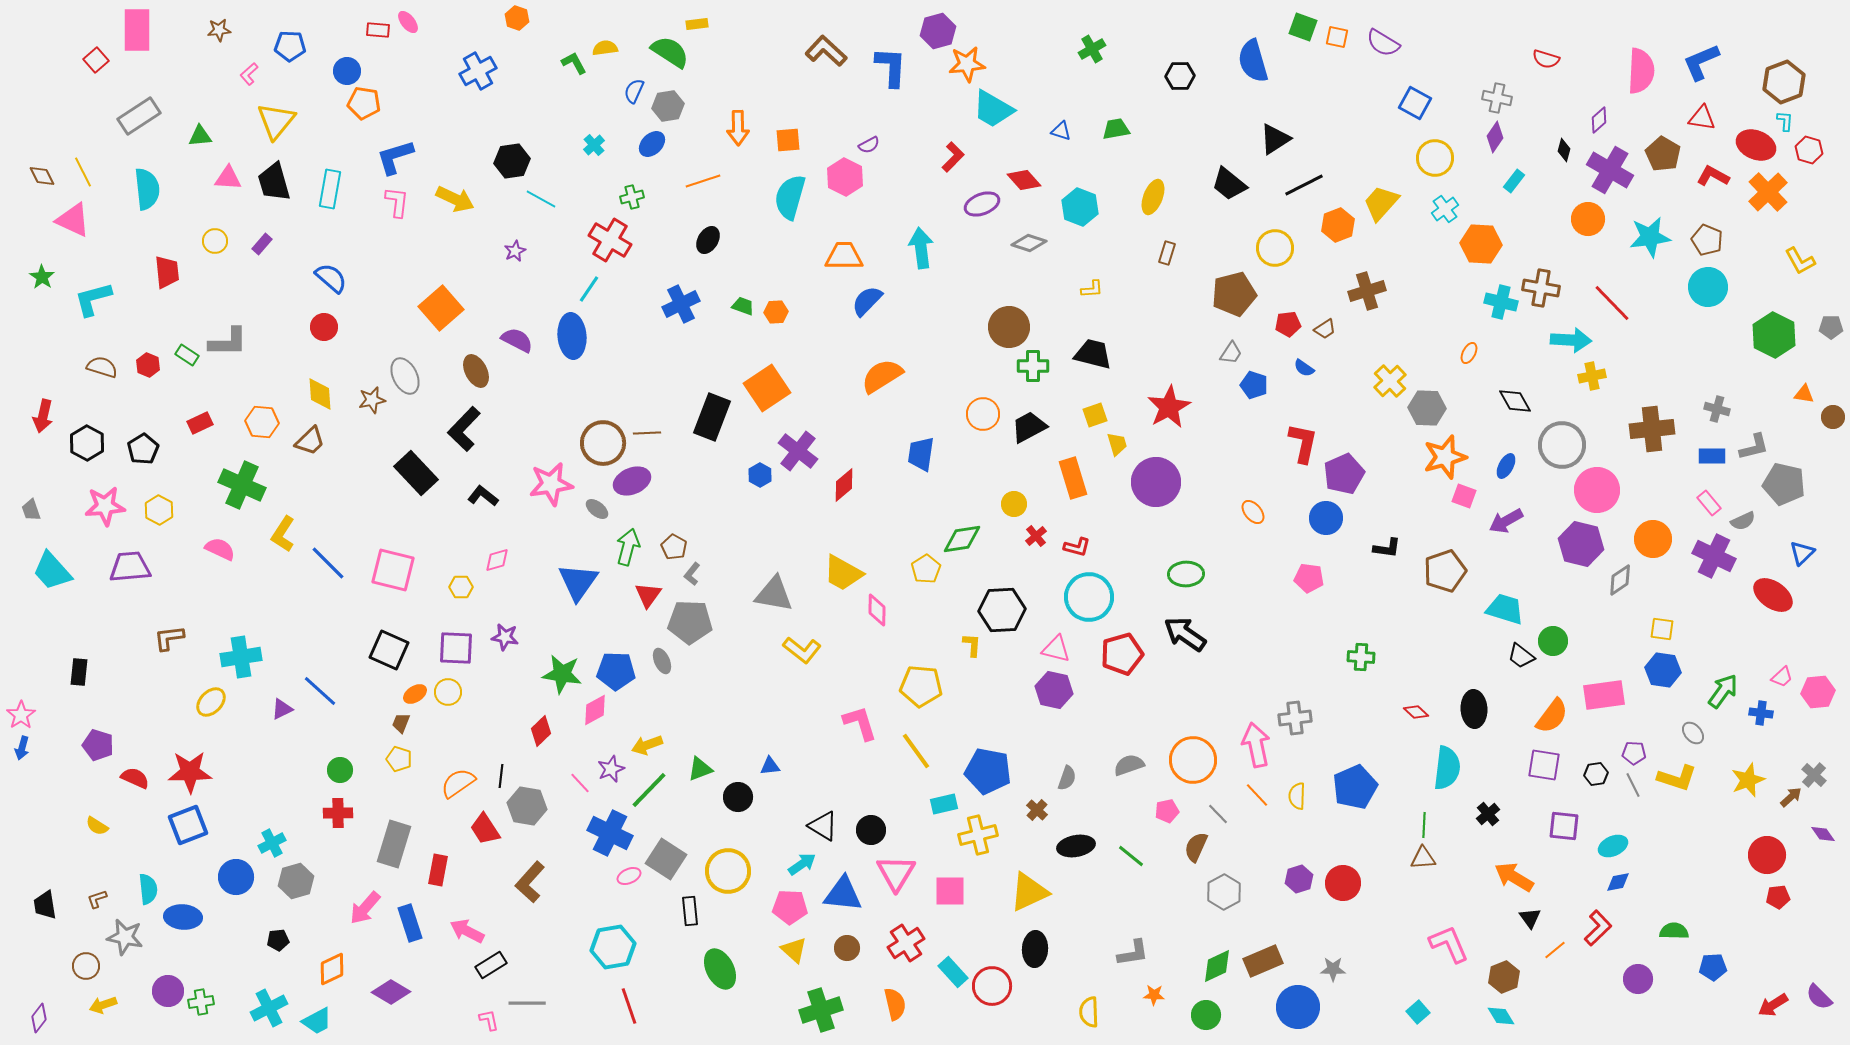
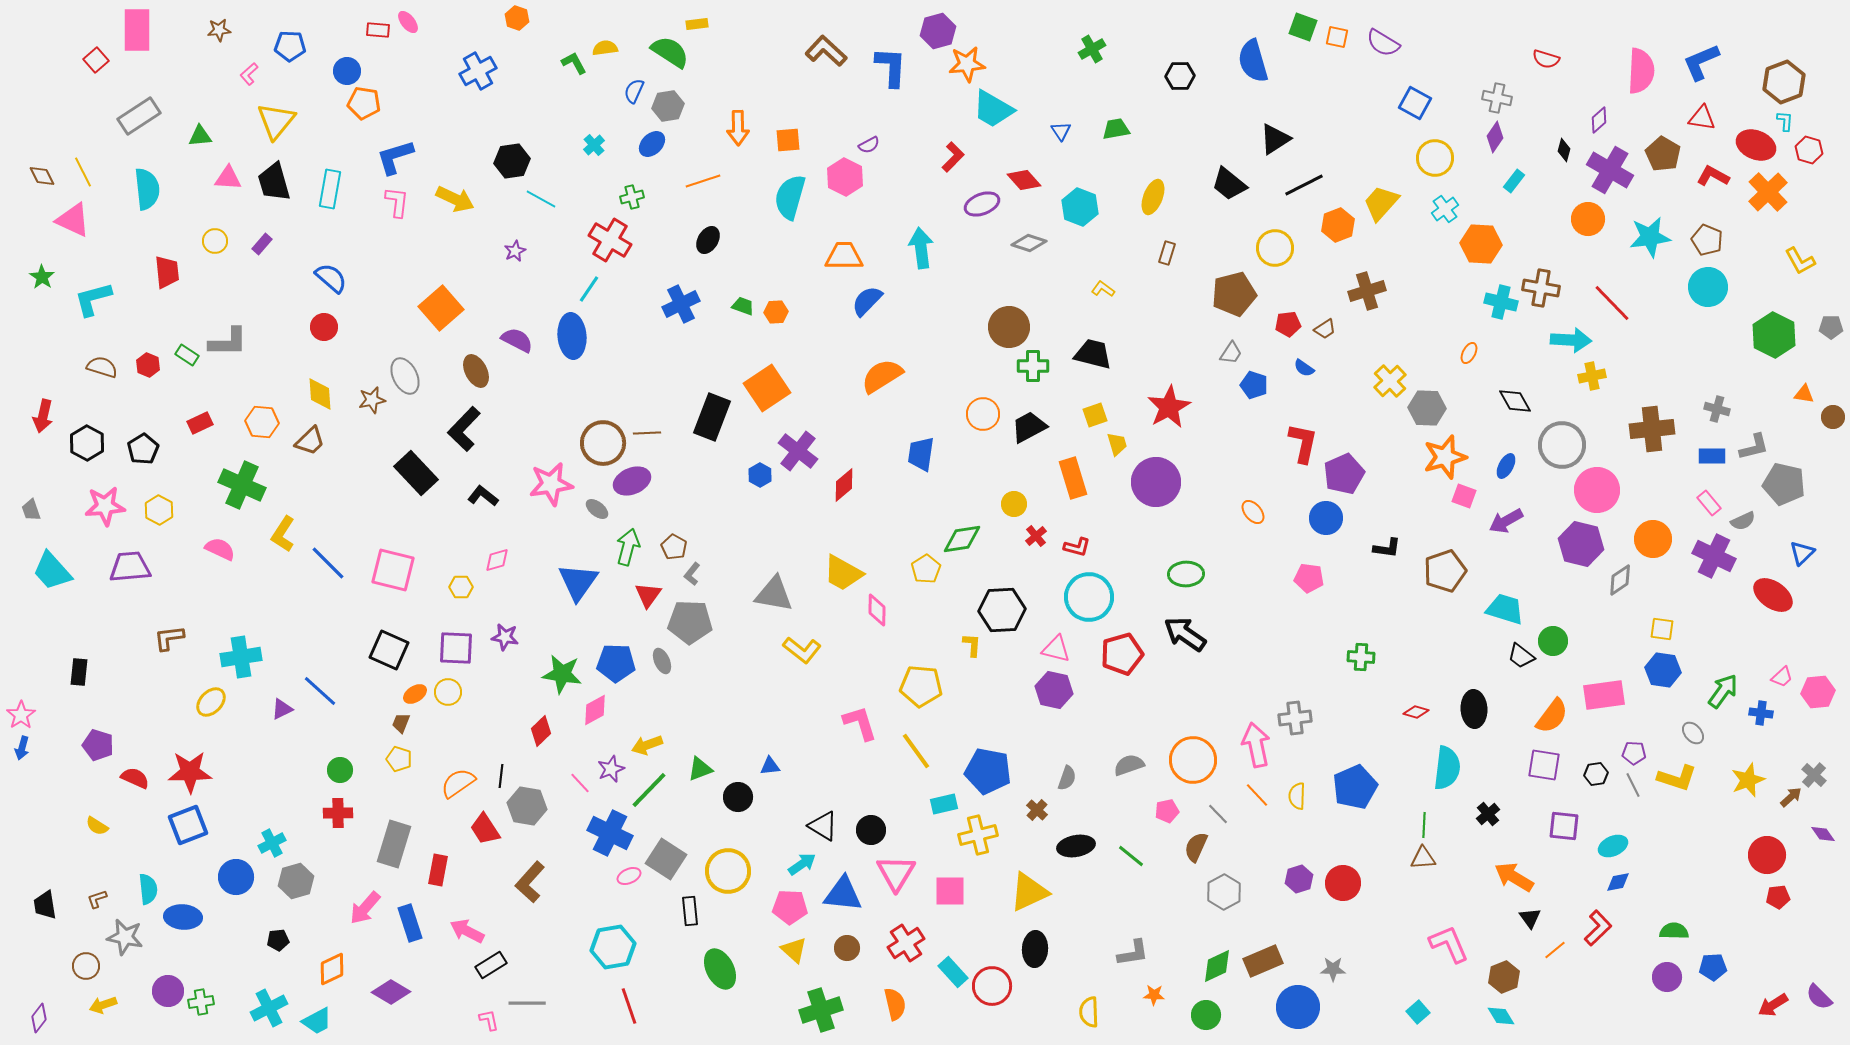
blue triangle at (1061, 131): rotated 40 degrees clockwise
yellow L-shape at (1092, 289): moved 11 px right; rotated 140 degrees counterclockwise
blue pentagon at (616, 671): moved 8 px up
red diamond at (1416, 712): rotated 25 degrees counterclockwise
purple circle at (1638, 979): moved 29 px right, 2 px up
